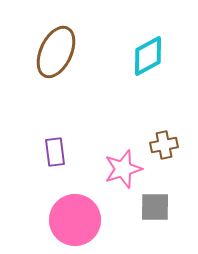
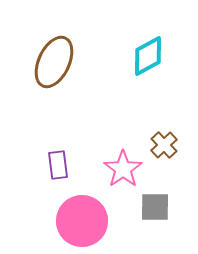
brown ellipse: moved 2 px left, 10 px down
brown cross: rotated 32 degrees counterclockwise
purple rectangle: moved 3 px right, 13 px down
pink star: rotated 18 degrees counterclockwise
pink circle: moved 7 px right, 1 px down
